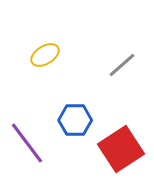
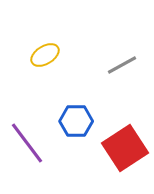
gray line: rotated 12 degrees clockwise
blue hexagon: moved 1 px right, 1 px down
red square: moved 4 px right, 1 px up
